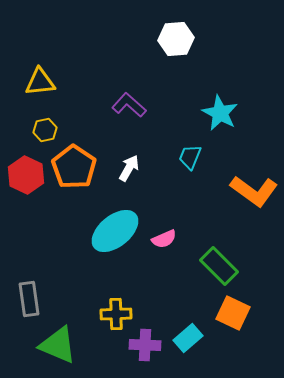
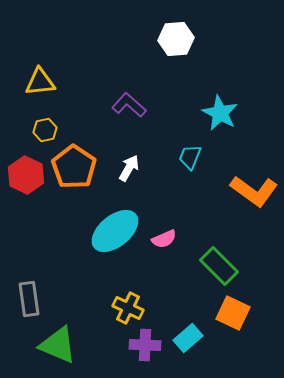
yellow cross: moved 12 px right, 6 px up; rotated 28 degrees clockwise
